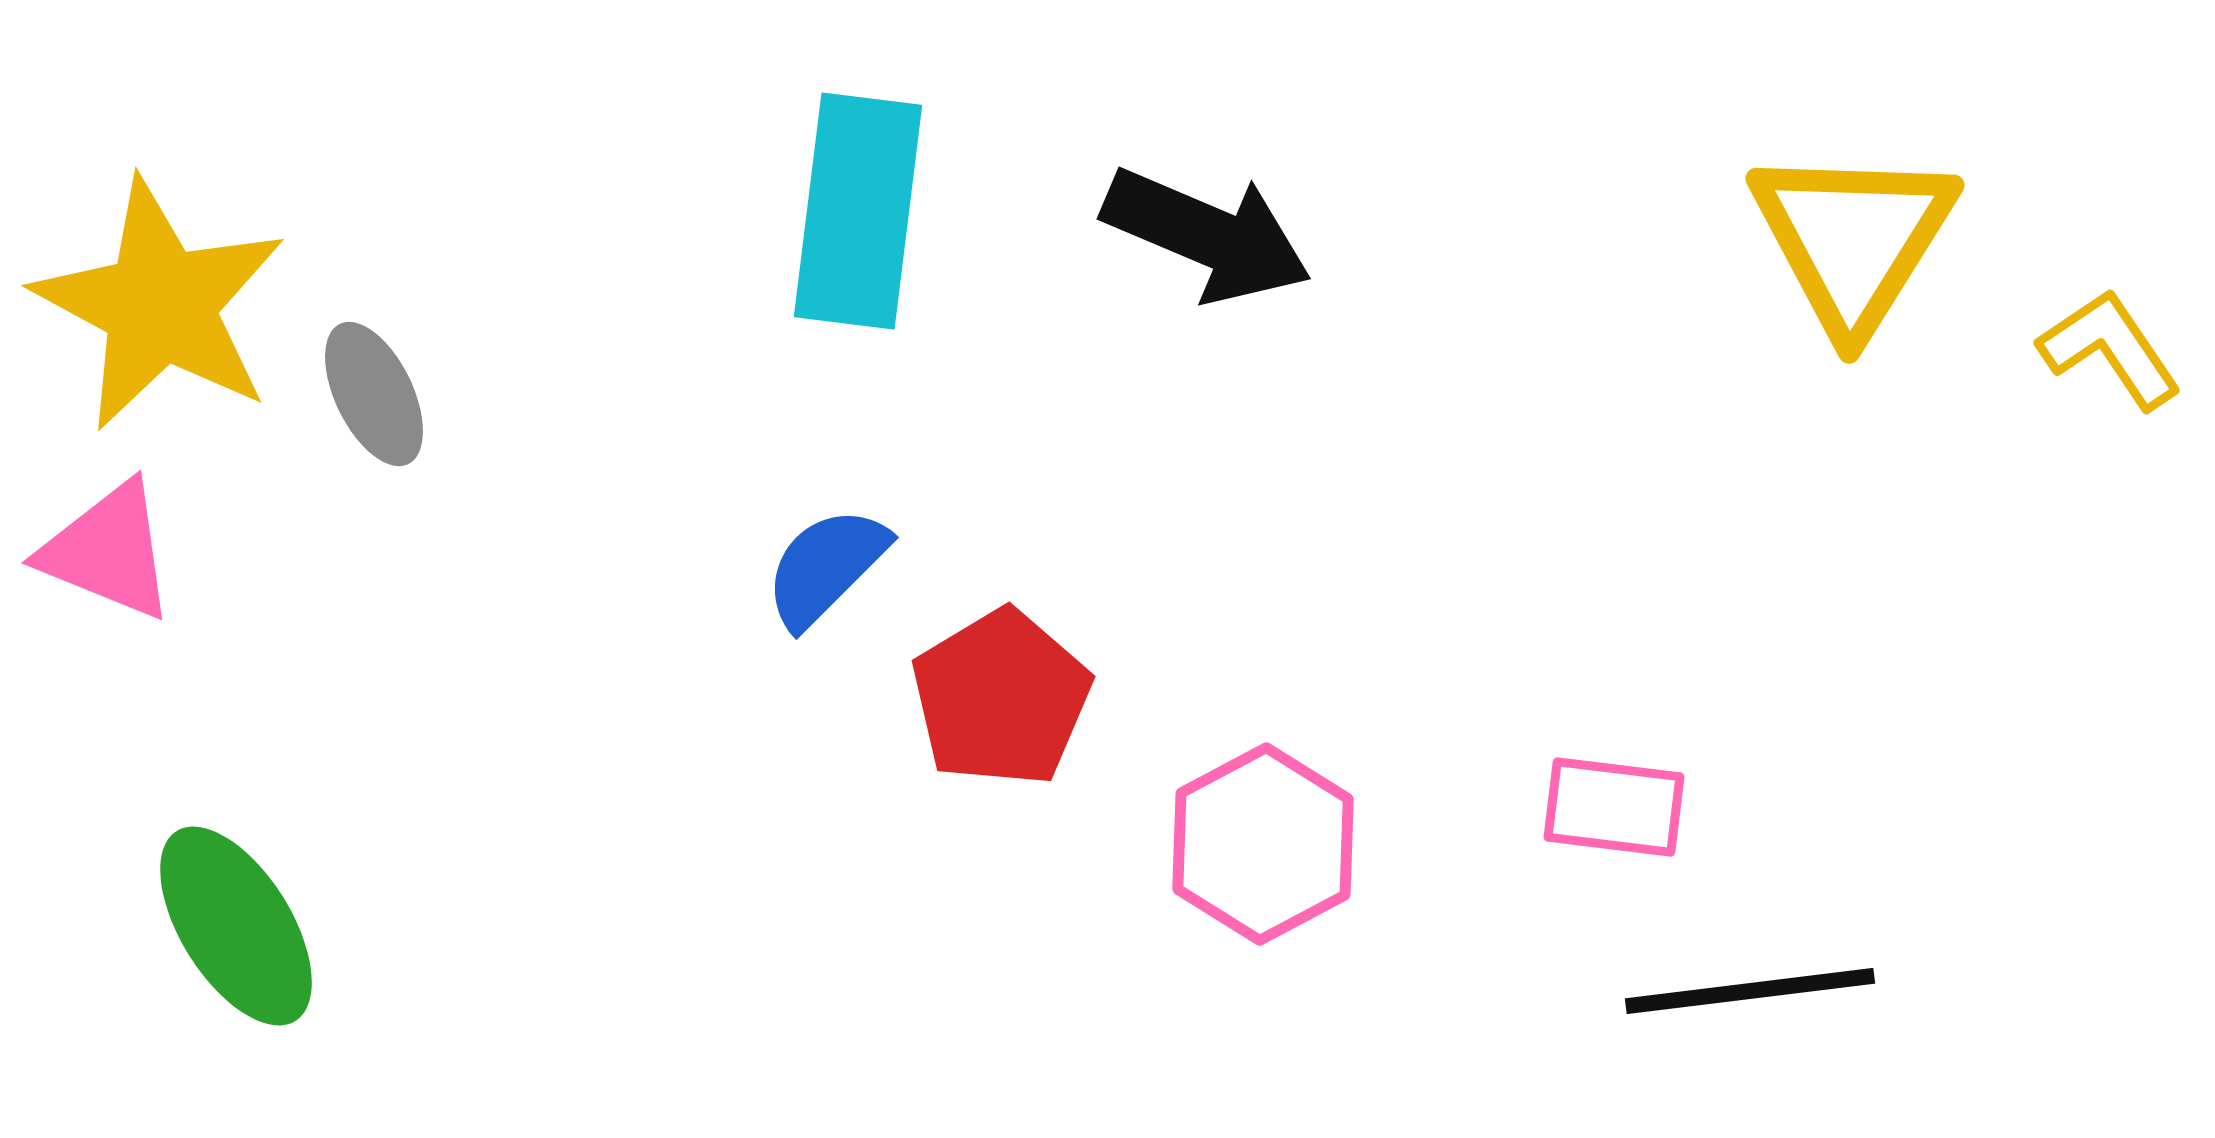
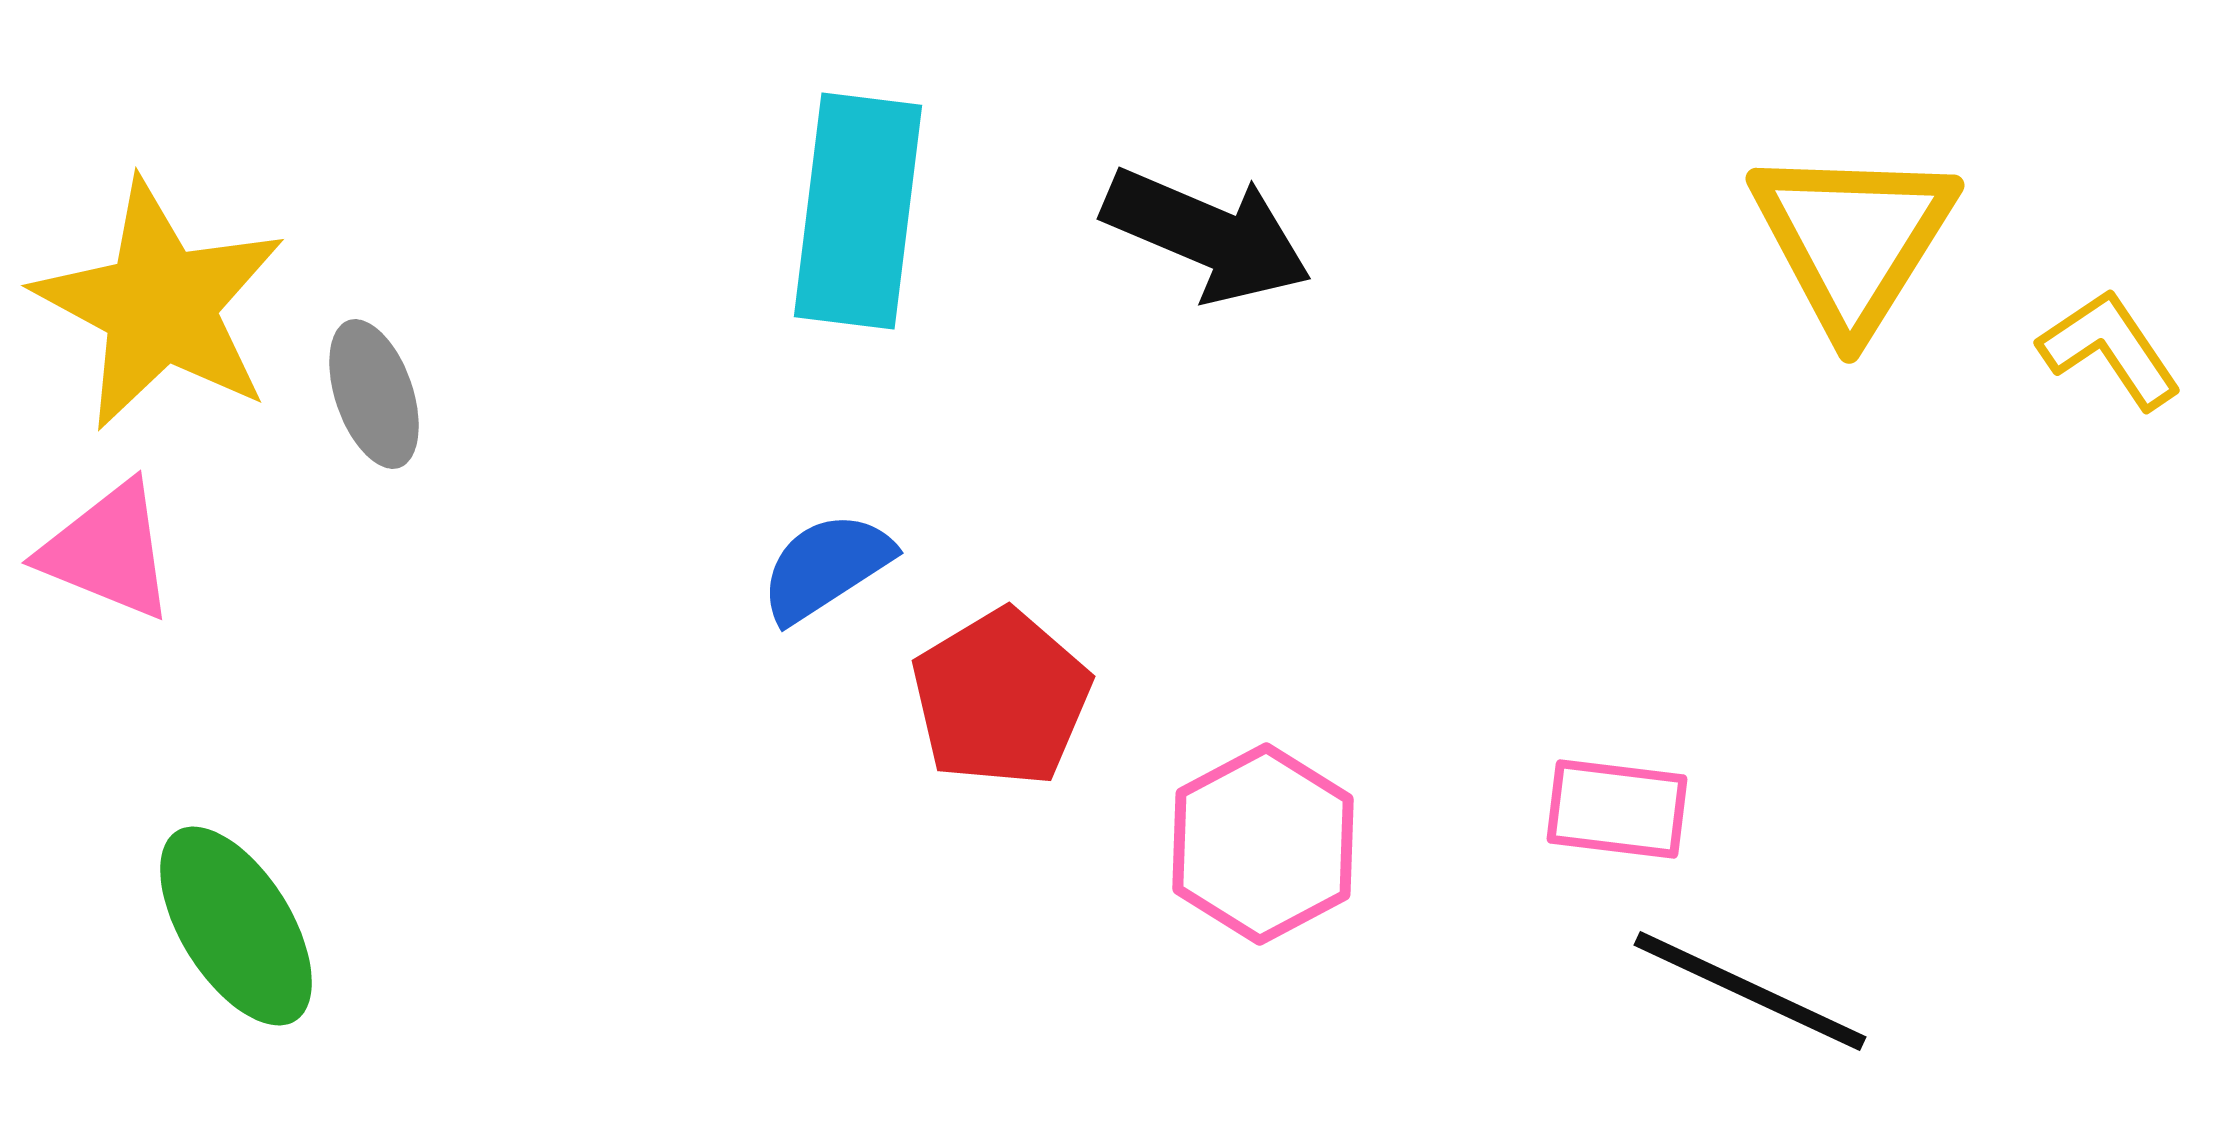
gray ellipse: rotated 7 degrees clockwise
blue semicircle: rotated 12 degrees clockwise
pink rectangle: moved 3 px right, 2 px down
black line: rotated 32 degrees clockwise
